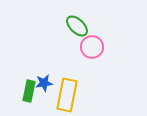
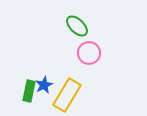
pink circle: moved 3 px left, 6 px down
blue star: moved 2 px down; rotated 18 degrees counterclockwise
yellow rectangle: rotated 20 degrees clockwise
